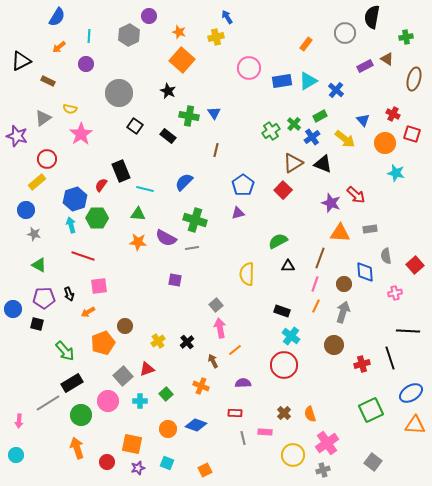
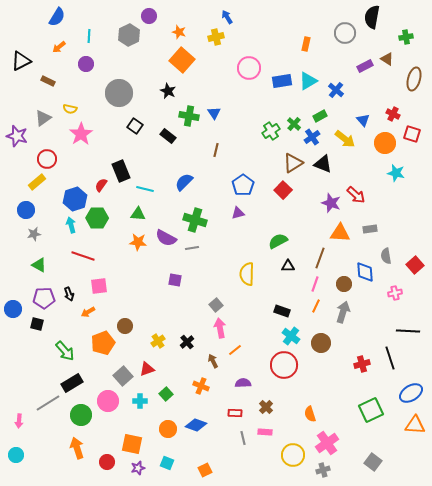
orange rectangle at (306, 44): rotated 24 degrees counterclockwise
gray star at (34, 234): rotated 24 degrees counterclockwise
brown circle at (334, 345): moved 13 px left, 2 px up
brown cross at (284, 413): moved 18 px left, 6 px up
